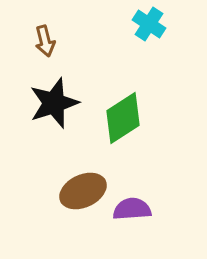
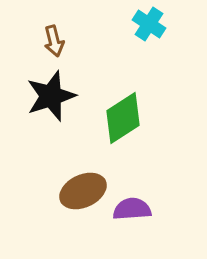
brown arrow: moved 9 px right
black star: moved 3 px left, 7 px up
